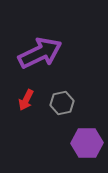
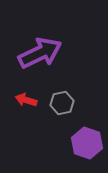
red arrow: rotated 80 degrees clockwise
purple hexagon: rotated 20 degrees clockwise
